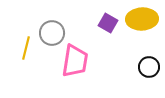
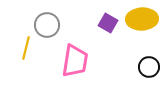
gray circle: moved 5 px left, 8 px up
